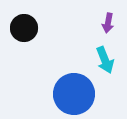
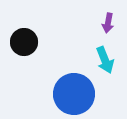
black circle: moved 14 px down
